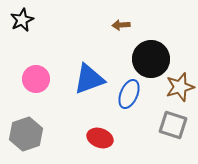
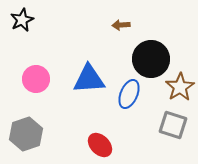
blue triangle: rotated 16 degrees clockwise
brown star: rotated 16 degrees counterclockwise
red ellipse: moved 7 px down; rotated 25 degrees clockwise
